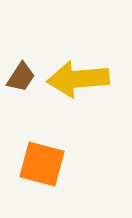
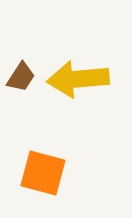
orange square: moved 1 px right, 9 px down
